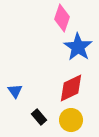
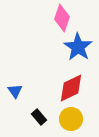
yellow circle: moved 1 px up
